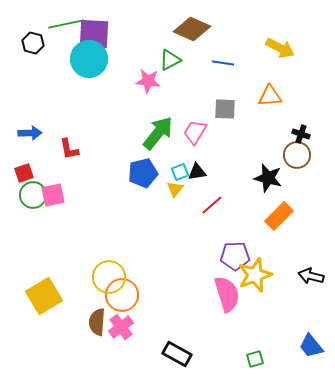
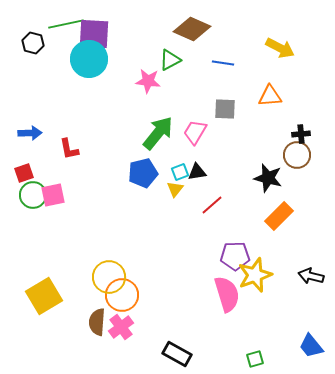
black cross: rotated 24 degrees counterclockwise
